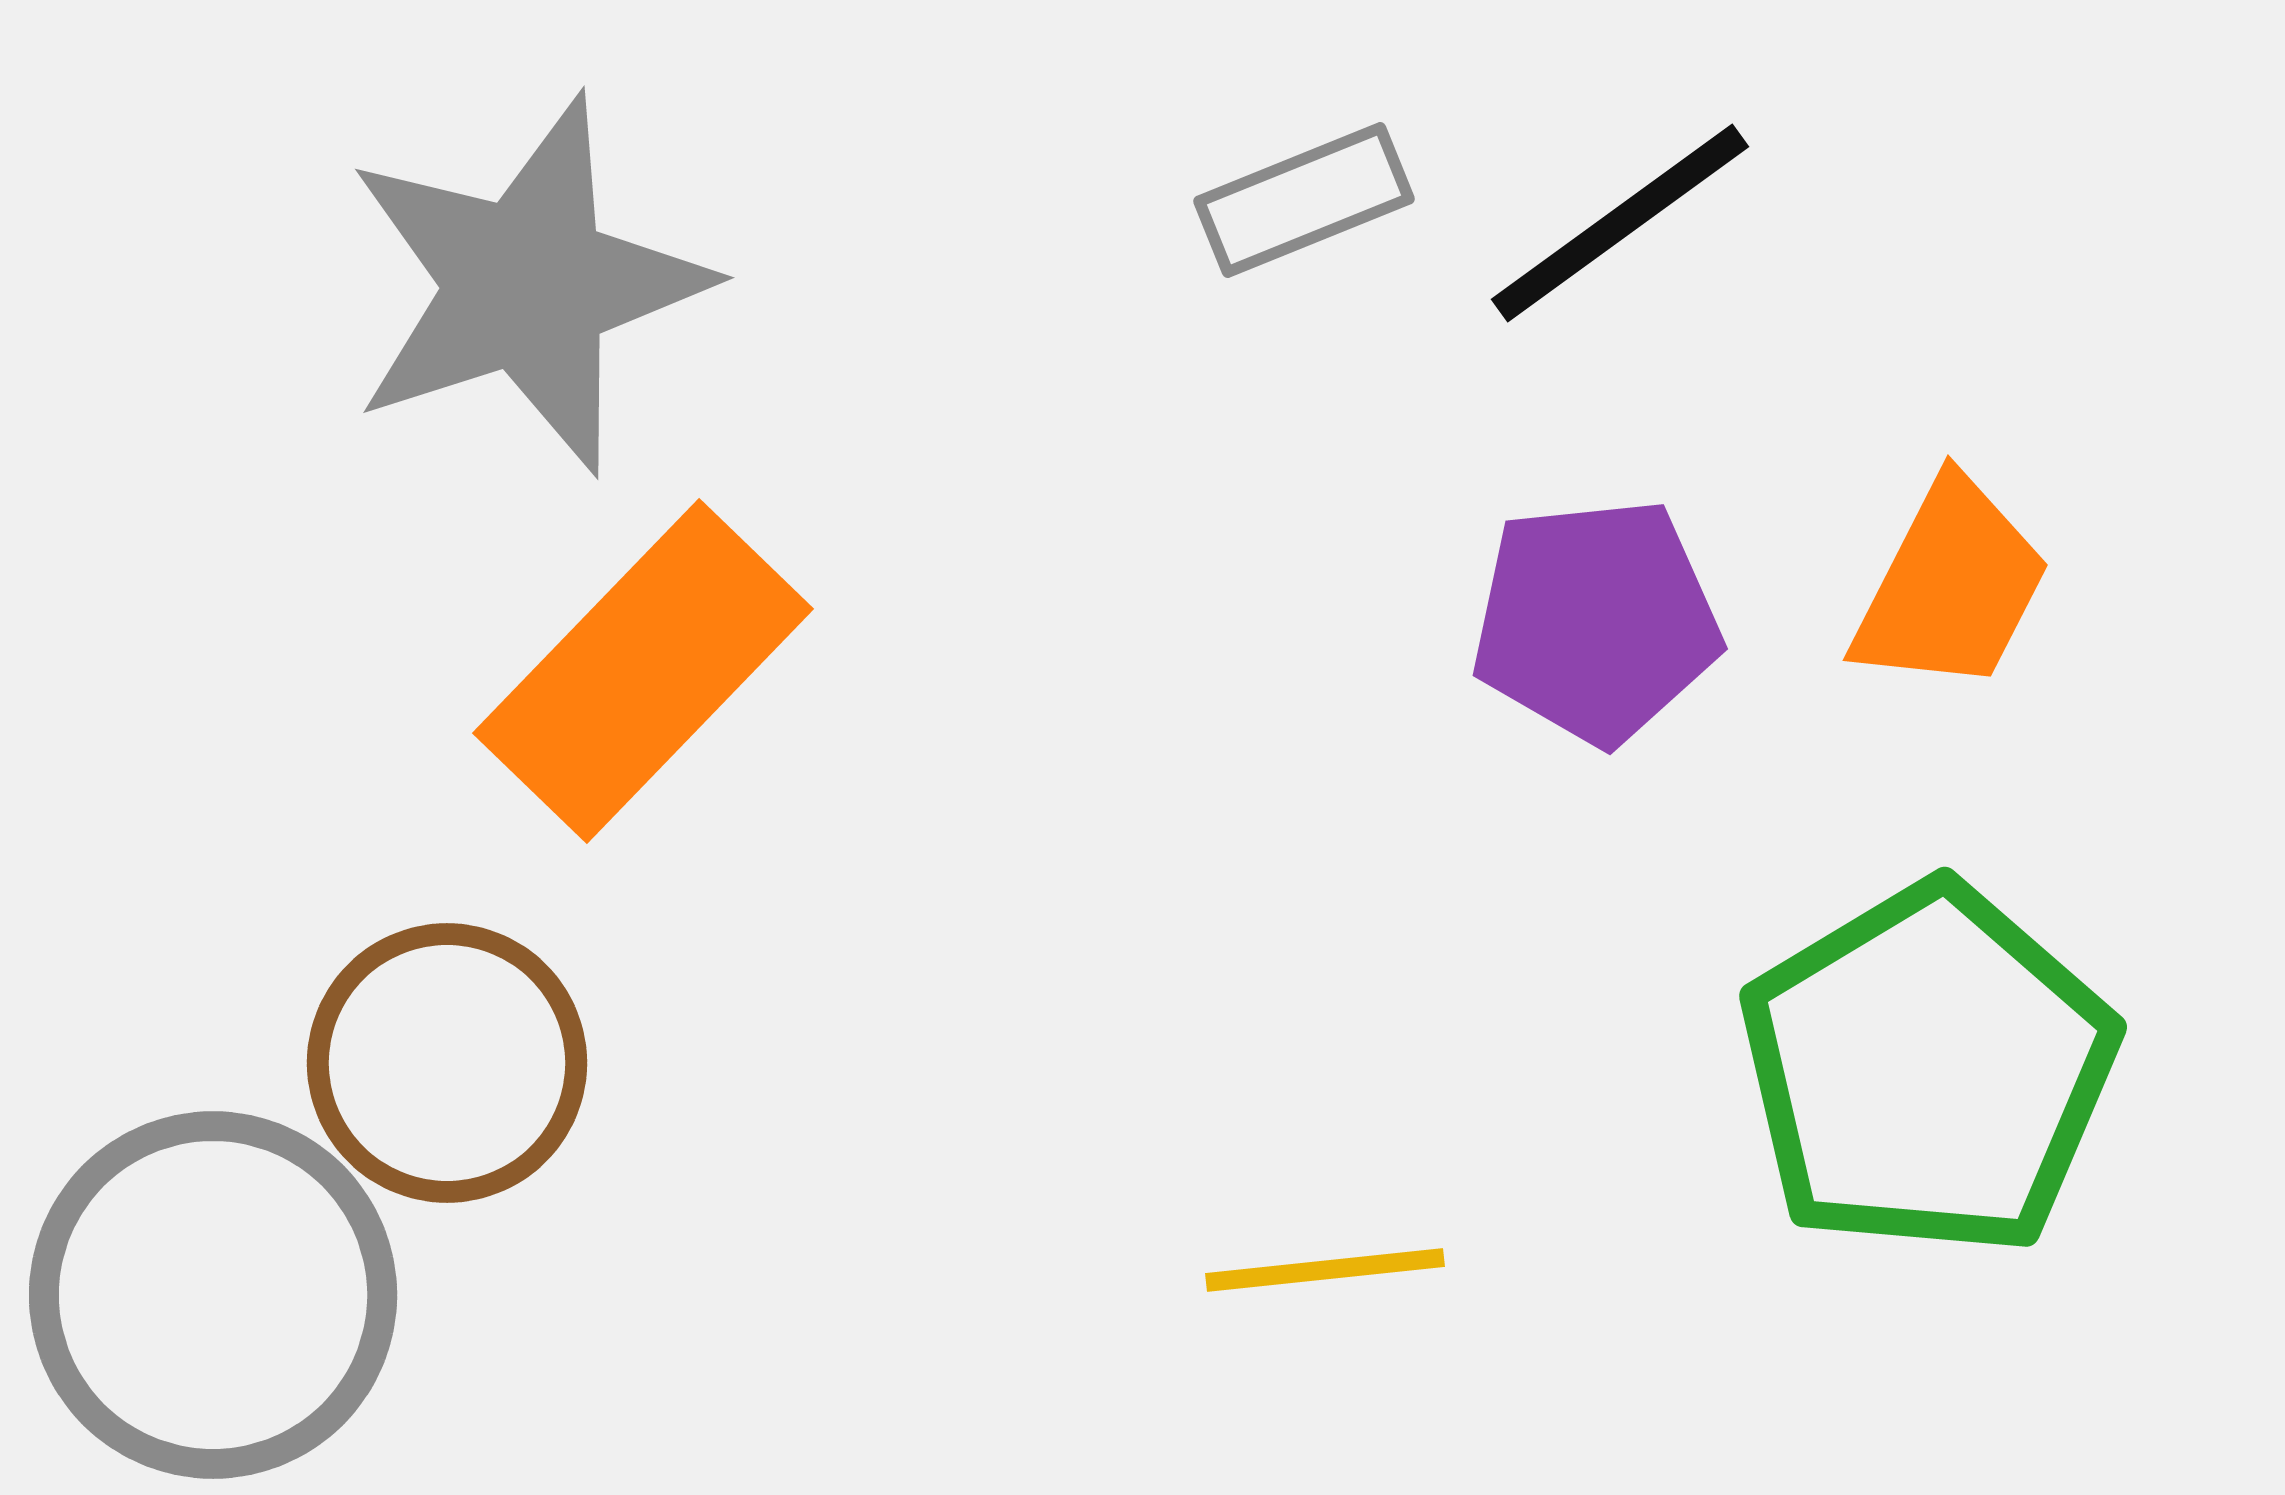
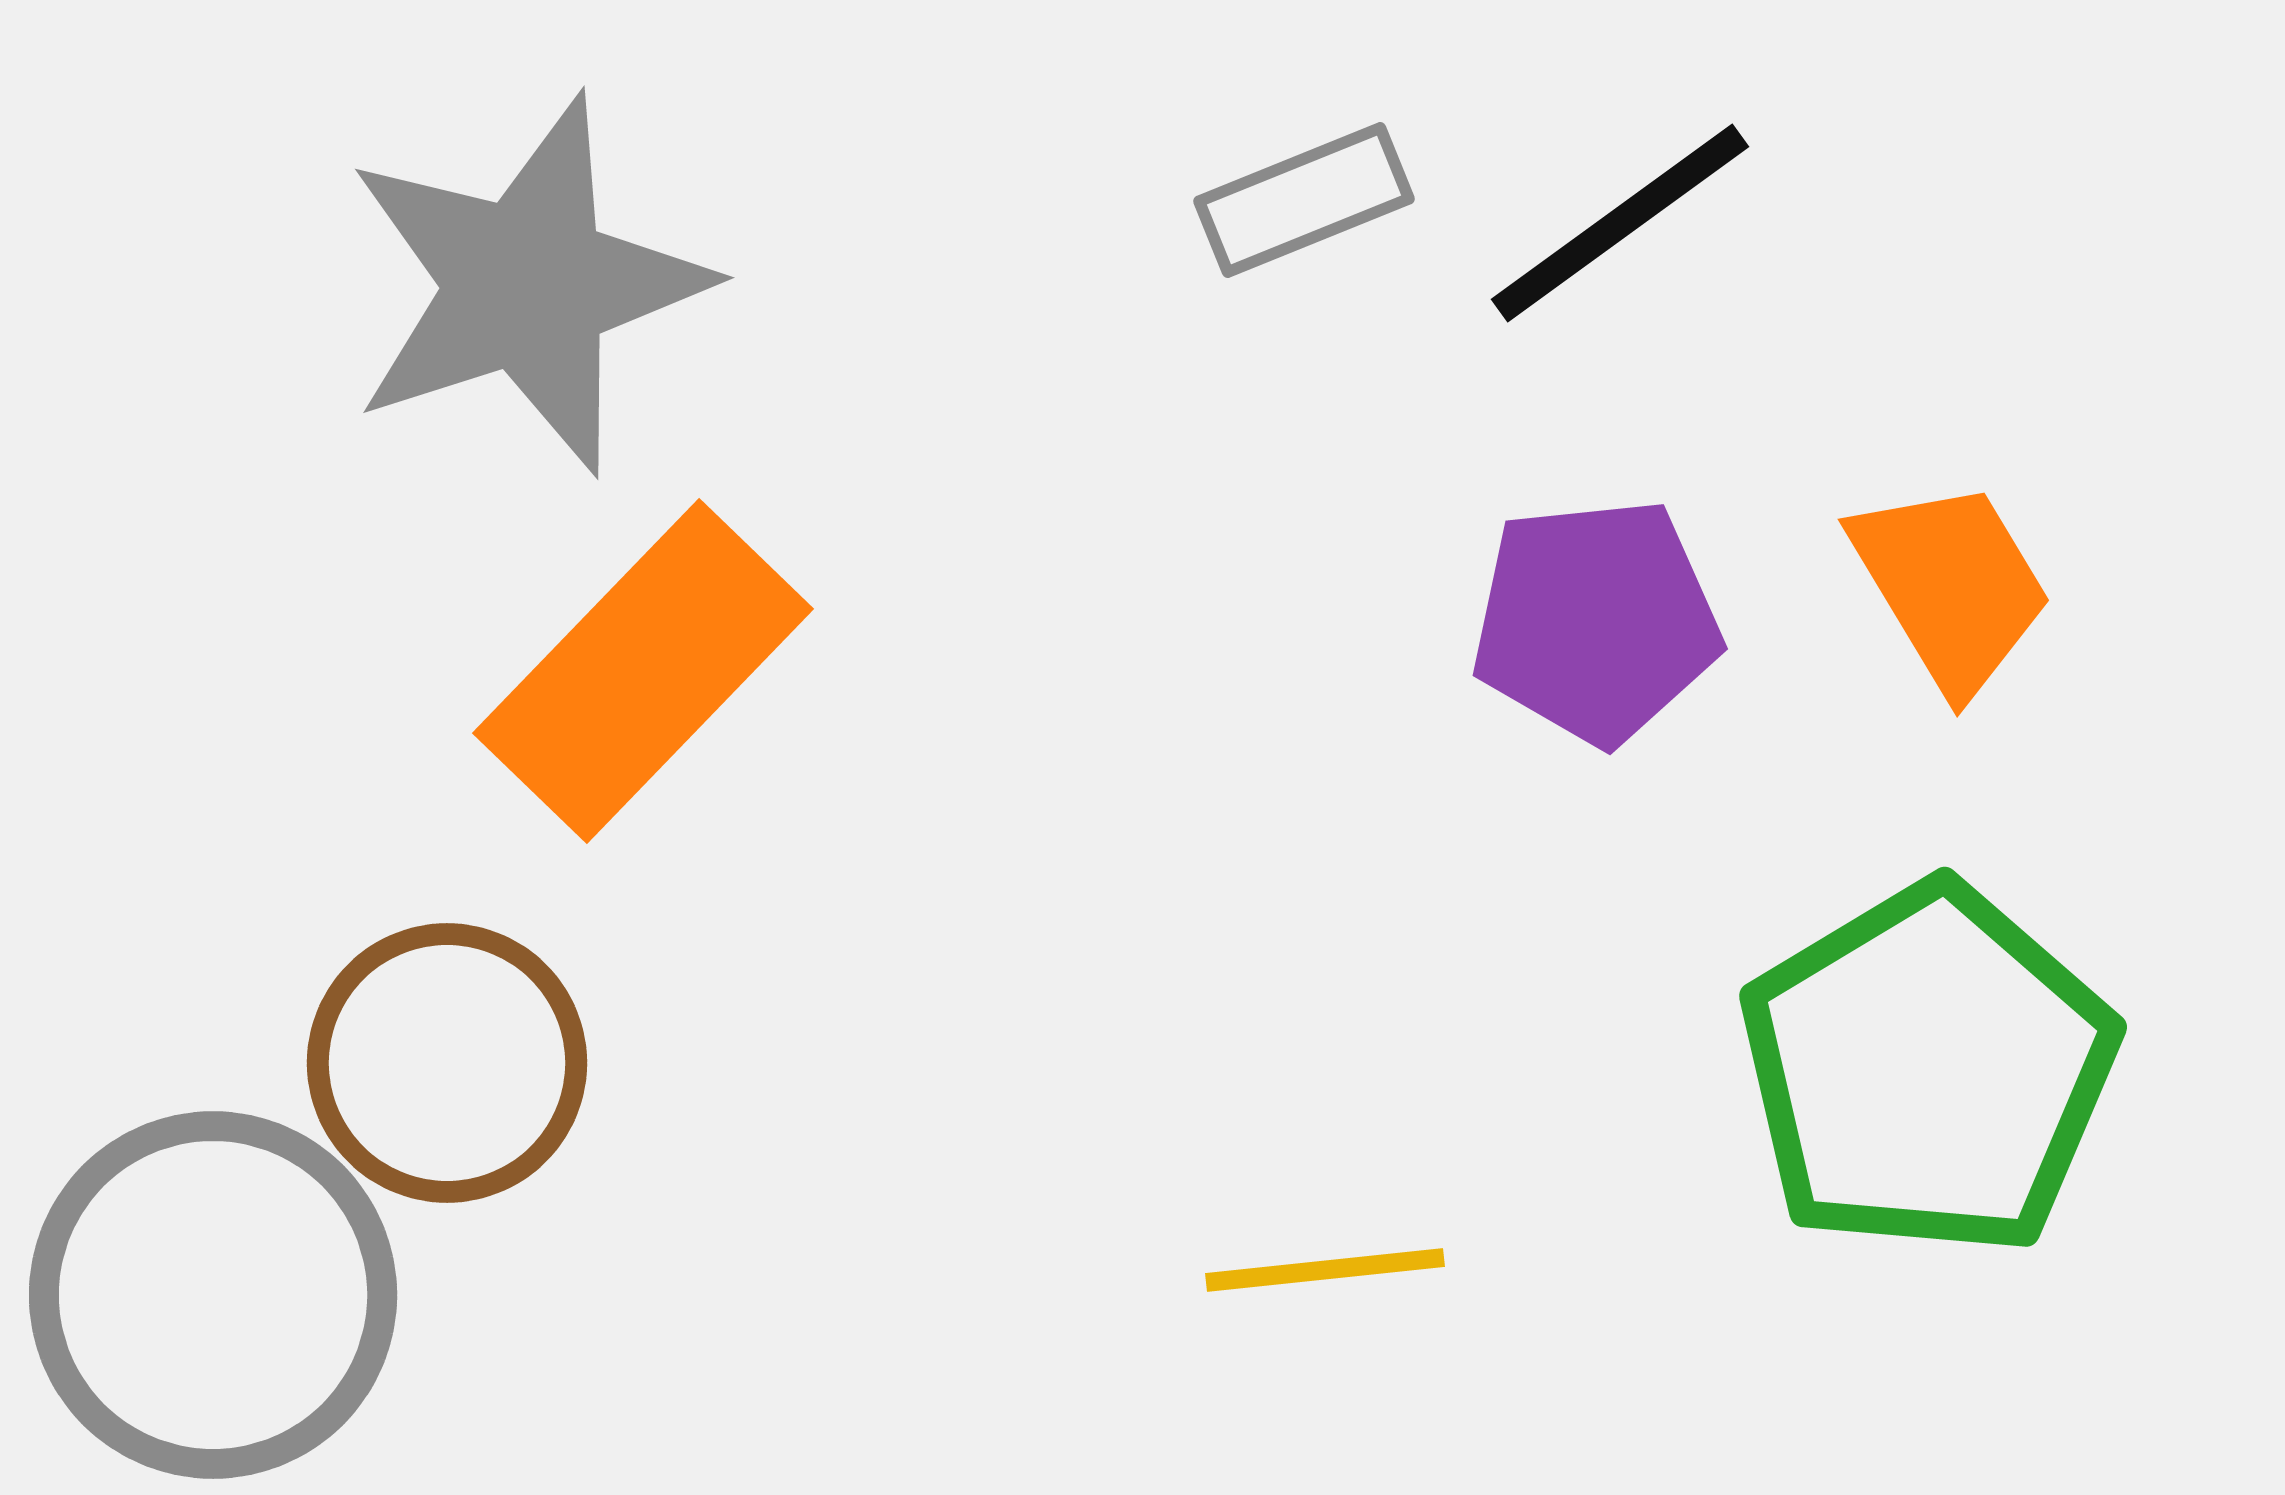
orange trapezoid: rotated 58 degrees counterclockwise
